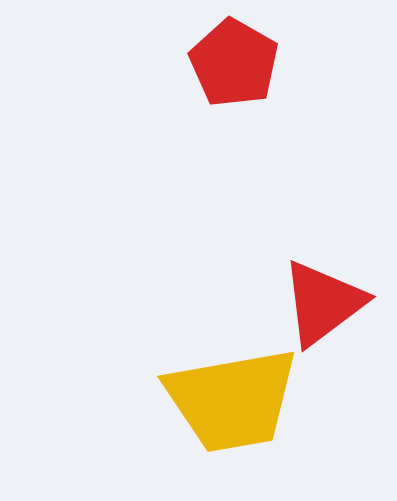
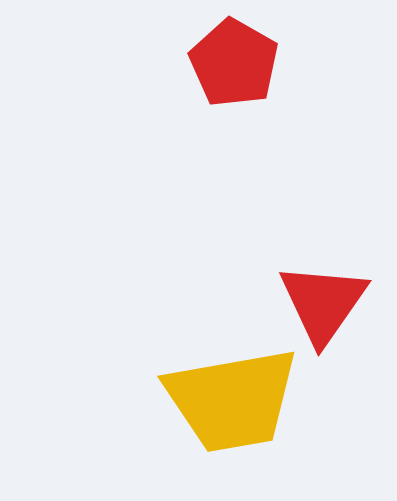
red triangle: rotated 18 degrees counterclockwise
